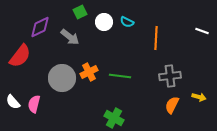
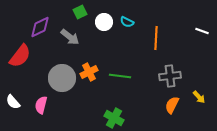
yellow arrow: rotated 32 degrees clockwise
pink semicircle: moved 7 px right, 1 px down
